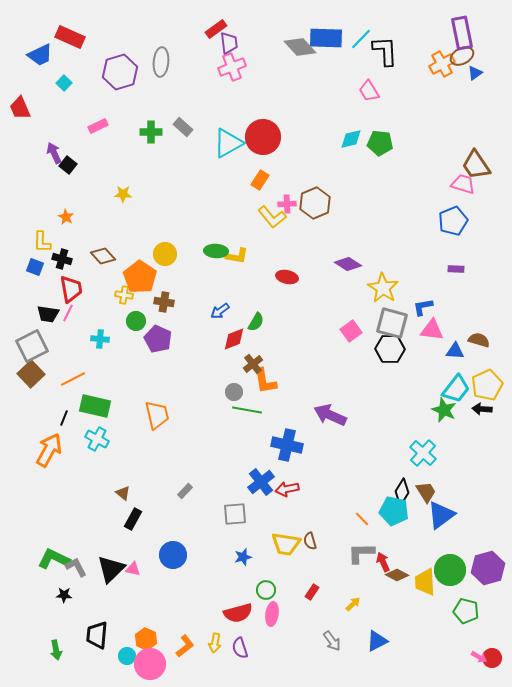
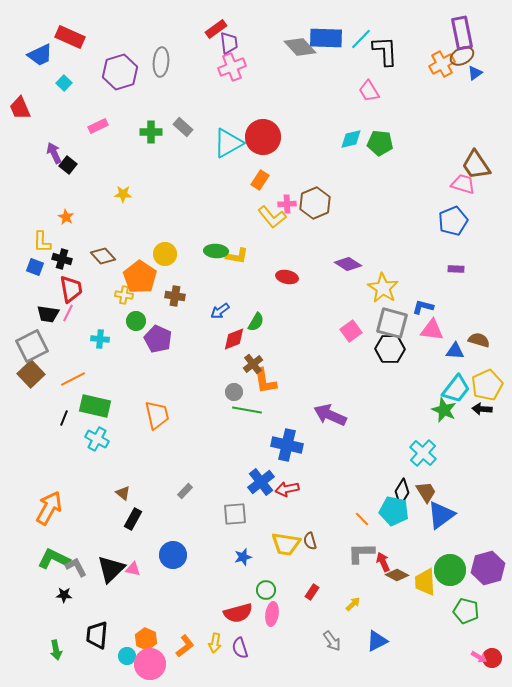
brown cross at (164, 302): moved 11 px right, 6 px up
blue L-shape at (423, 307): rotated 25 degrees clockwise
orange arrow at (49, 450): moved 58 px down
